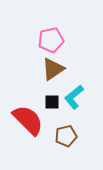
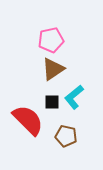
brown pentagon: rotated 25 degrees clockwise
